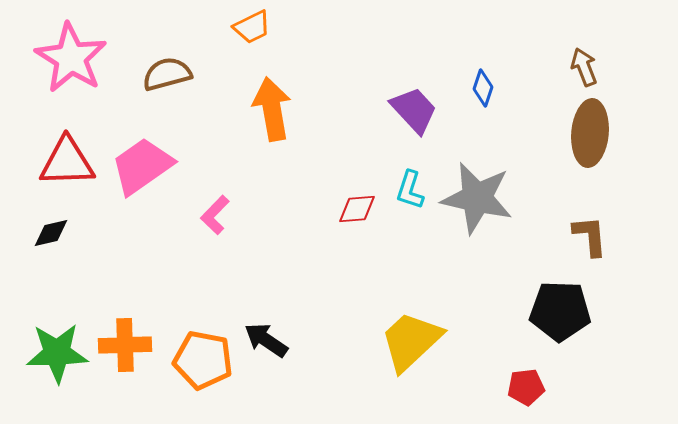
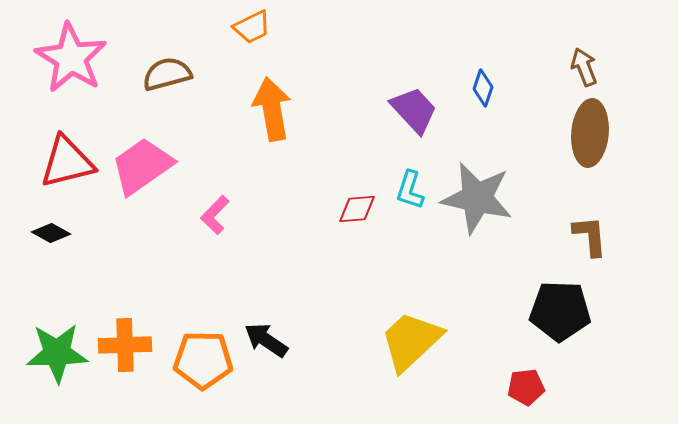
red triangle: rotated 12 degrees counterclockwise
black diamond: rotated 42 degrees clockwise
orange pentagon: rotated 10 degrees counterclockwise
